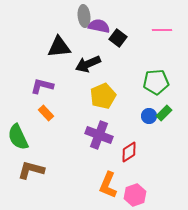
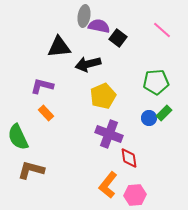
gray ellipse: rotated 15 degrees clockwise
pink line: rotated 42 degrees clockwise
black arrow: rotated 10 degrees clockwise
blue circle: moved 2 px down
purple cross: moved 10 px right, 1 px up
red diamond: moved 6 px down; rotated 65 degrees counterclockwise
orange L-shape: rotated 16 degrees clockwise
pink hexagon: rotated 15 degrees clockwise
